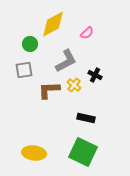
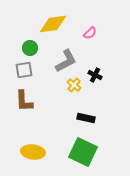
yellow diamond: rotated 20 degrees clockwise
pink semicircle: moved 3 px right
green circle: moved 4 px down
brown L-shape: moved 25 px left, 11 px down; rotated 90 degrees counterclockwise
yellow ellipse: moved 1 px left, 1 px up
